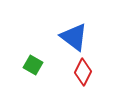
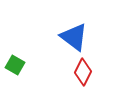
green square: moved 18 px left
